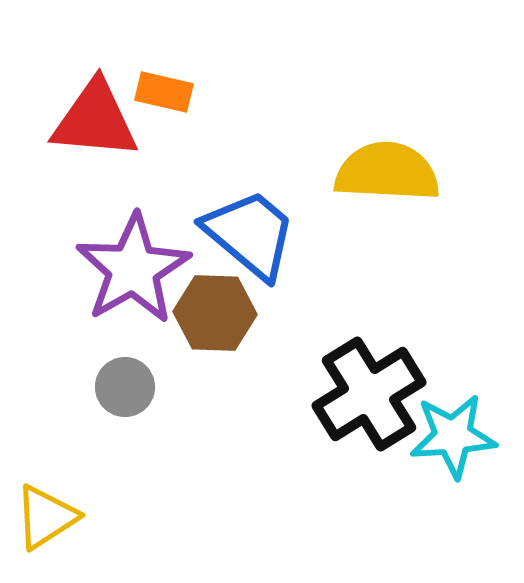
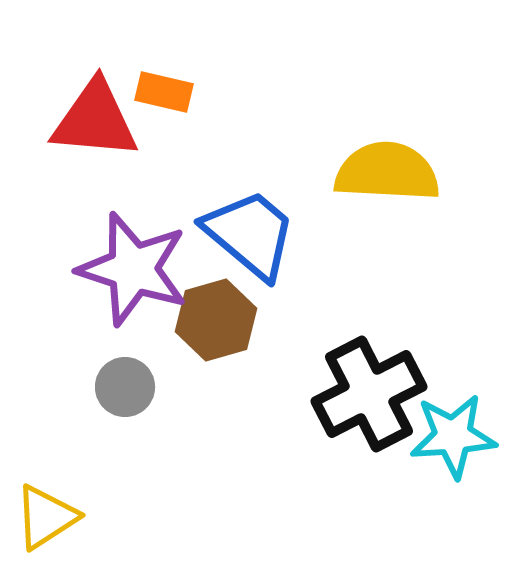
purple star: rotated 24 degrees counterclockwise
brown hexagon: moved 1 px right, 7 px down; rotated 18 degrees counterclockwise
black cross: rotated 5 degrees clockwise
